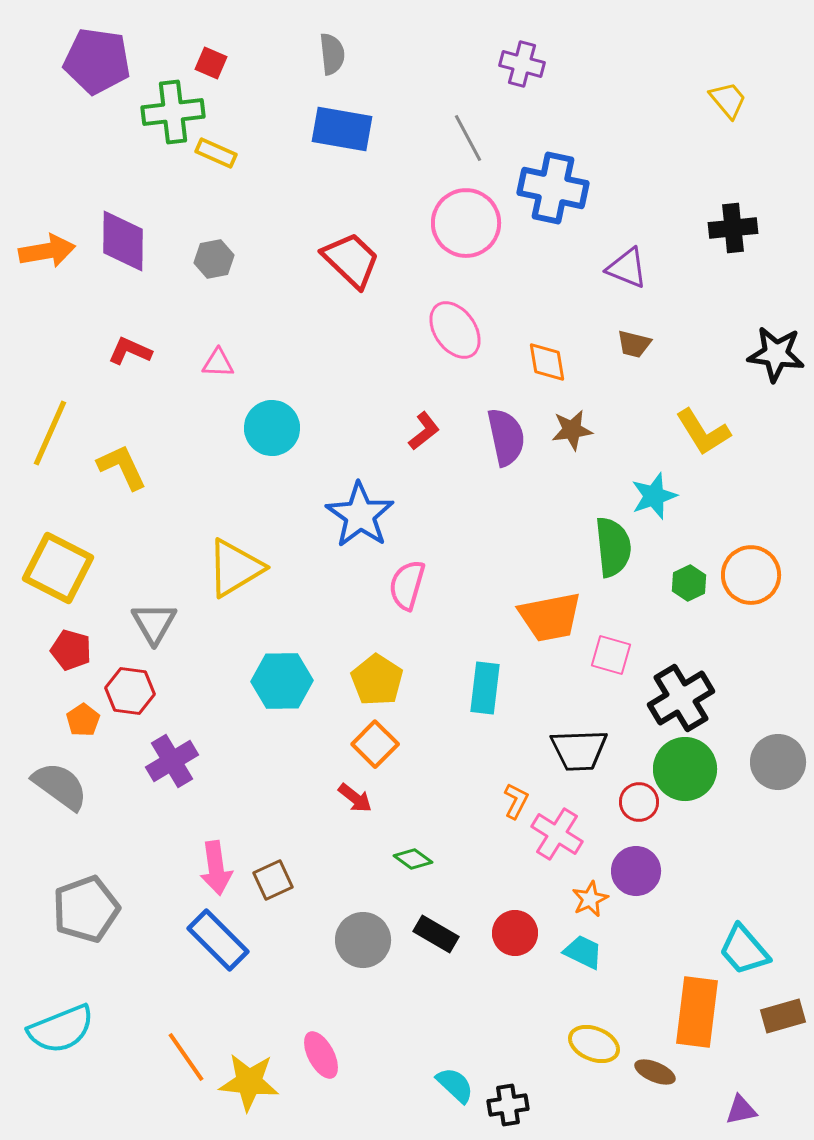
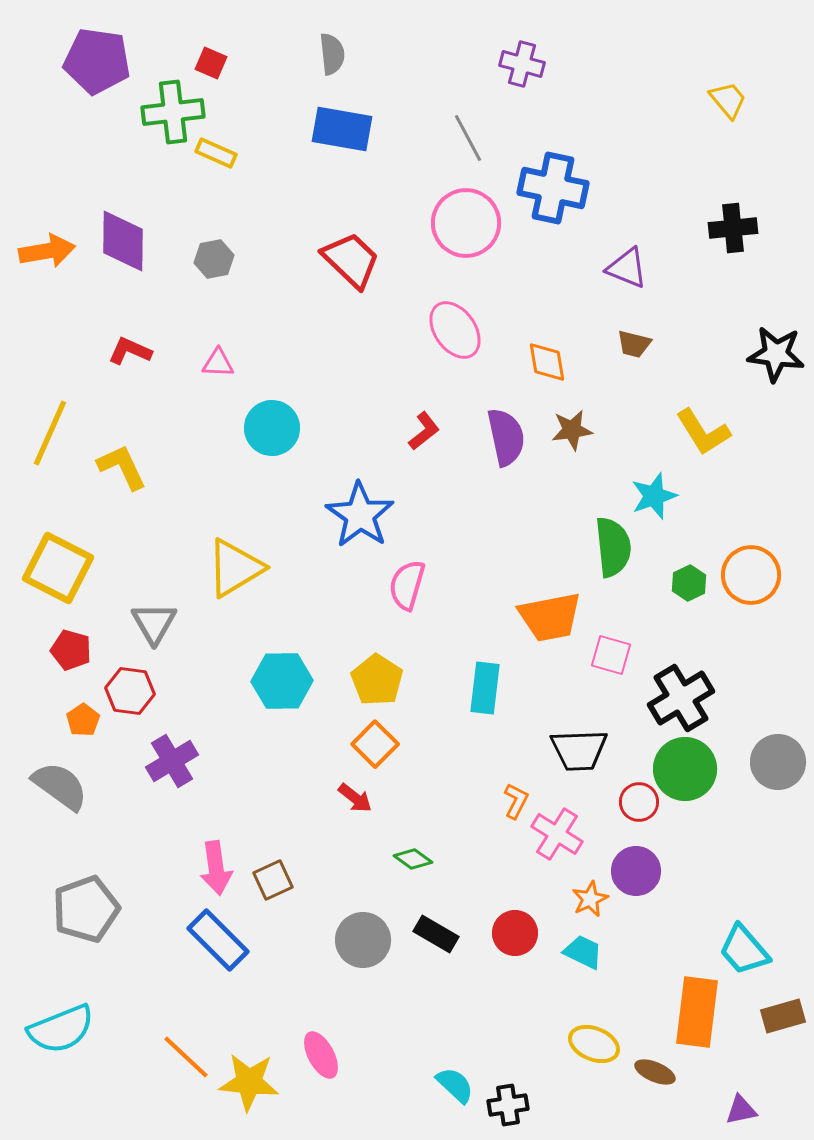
orange line at (186, 1057): rotated 12 degrees counterclockwise
